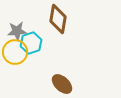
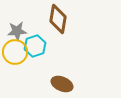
cyan hexagon: moved 4 px right, 3 px down
brown ellipse: rotated 20 degrees counterclockwise
